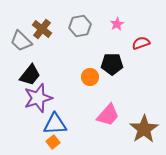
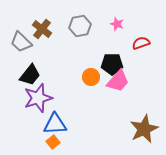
pink star: rotated 24 degrees counterclockwise
gray trapezoid: moved 1 px down
orange circle: moved 1 px right
pink trapezoid: moved 10 px right, 34 px up
brown star: rotated 8 degrees clockwise
